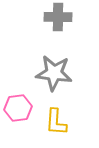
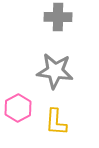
gray star: moved 1 px right, 2 px up
pink hexagon: rotated 20 degrees counterclockwise
